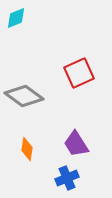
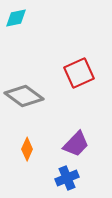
cyan diamond: rotated 10 degrees clockwise
purple trapezoid: rotated 104 degrees counterclockwise
orange diamond: rotated 15 degrees clockwise
